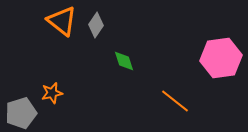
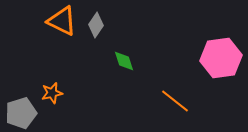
orange triangle: rotated 12 degrees counterclockwise
